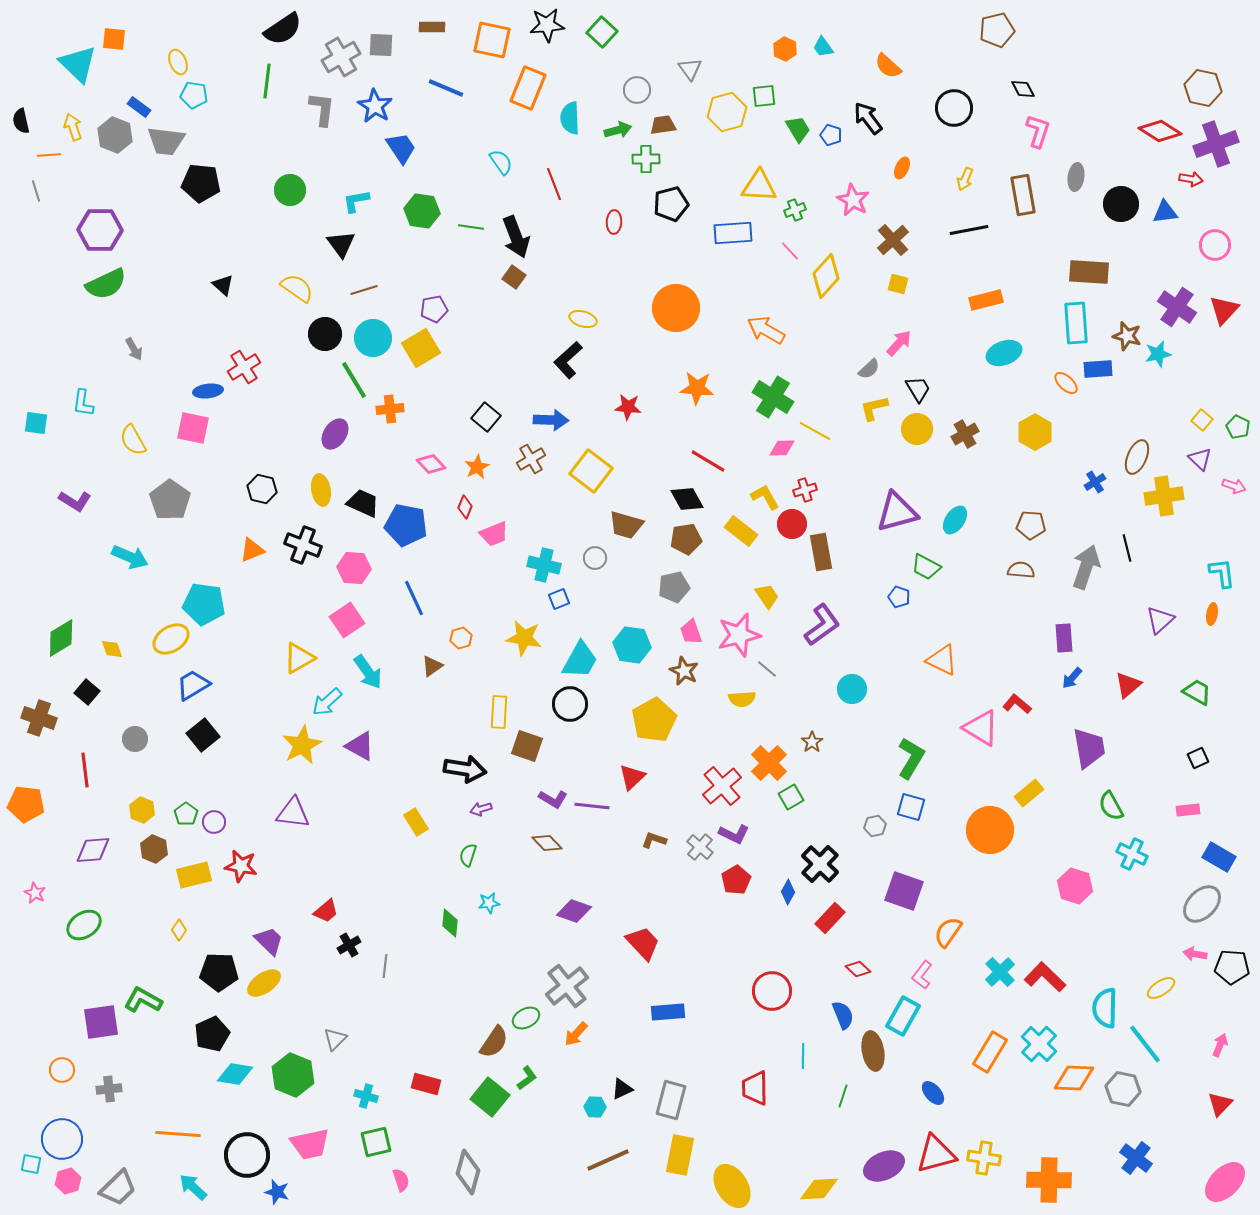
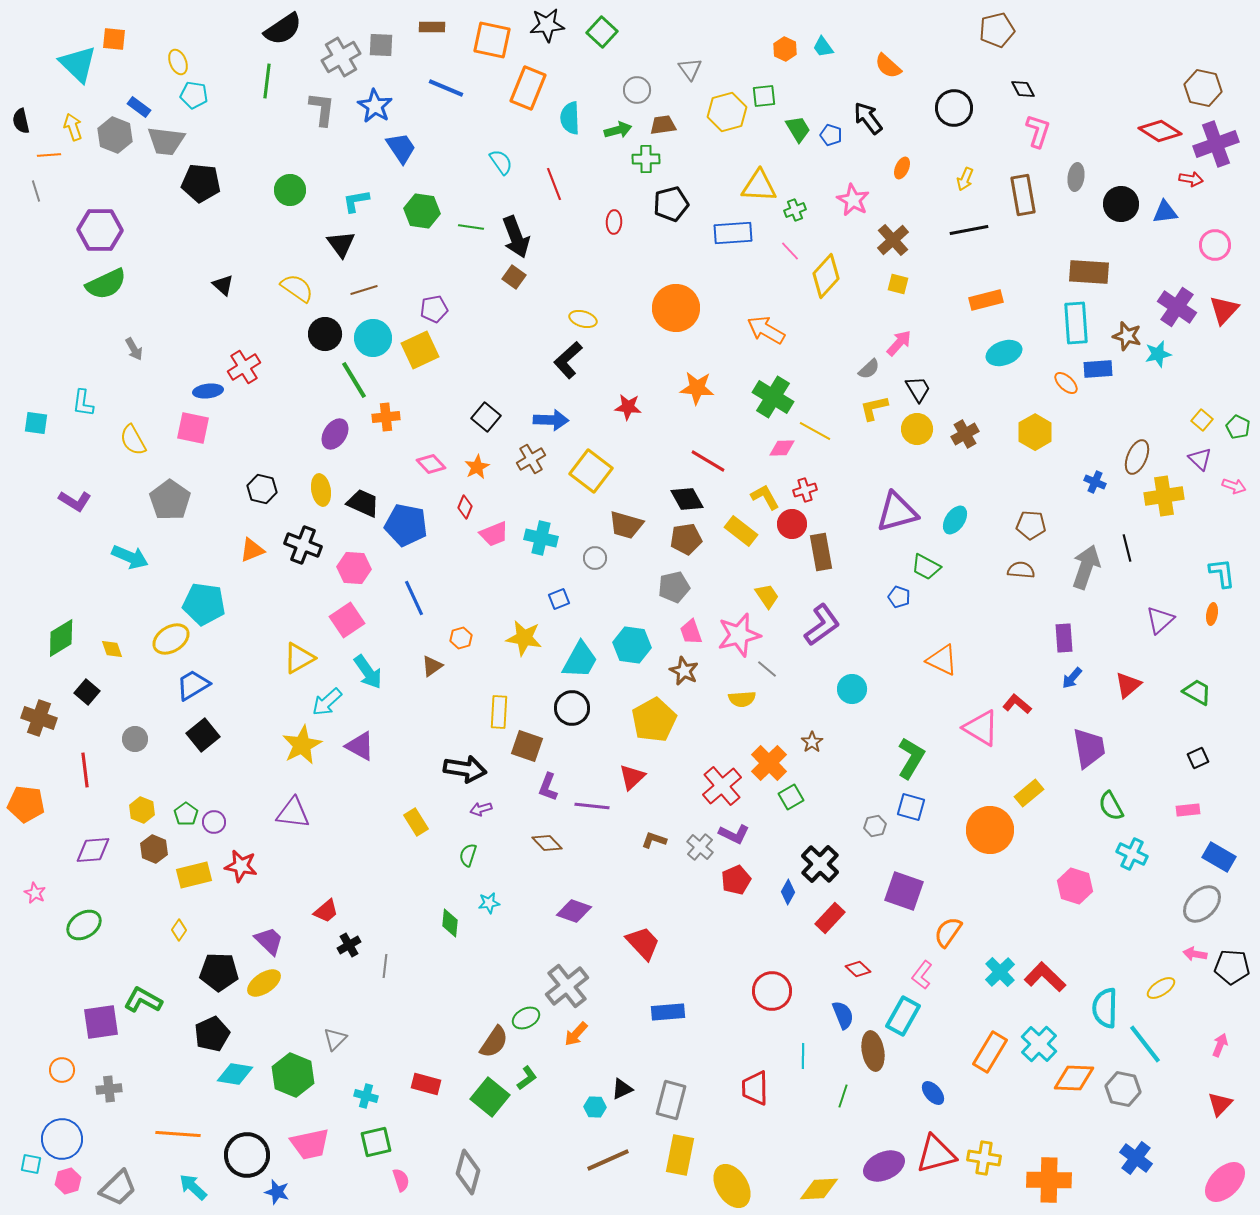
yellow square at (421, 348): moved 1 px left, 2 px down; rotated 6 degrees clockwise
orange cross at (390, 409): moved 4 px left, 8 px down
blue cross at (1095, 482): rotated 35 degrees counterclockwise
cyan cross at (544, 565): moved 3 px left, 27 px up
black circle at (570, 704): moved 2 px right, 4 px down
purple L-shape at (553, 799): moved 5 px left, 12 px up; rotated 80 degrees clockwise
red pentagon at (736, 880): rotated 8 degrees clockwise
